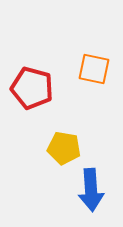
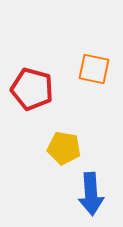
red pentagon: moved 1 px down
blue arrow: moved 4 px down
